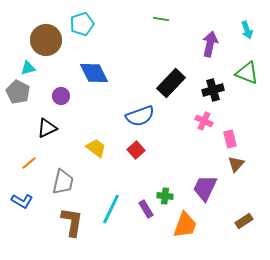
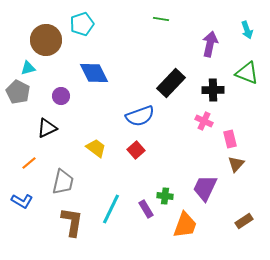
black cross: rotated 15 degrees clockwise
